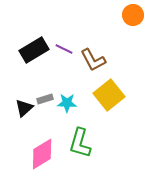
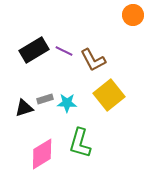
purple line: moved 2 px down
black triangle: rotated 24 degrees clockwise
